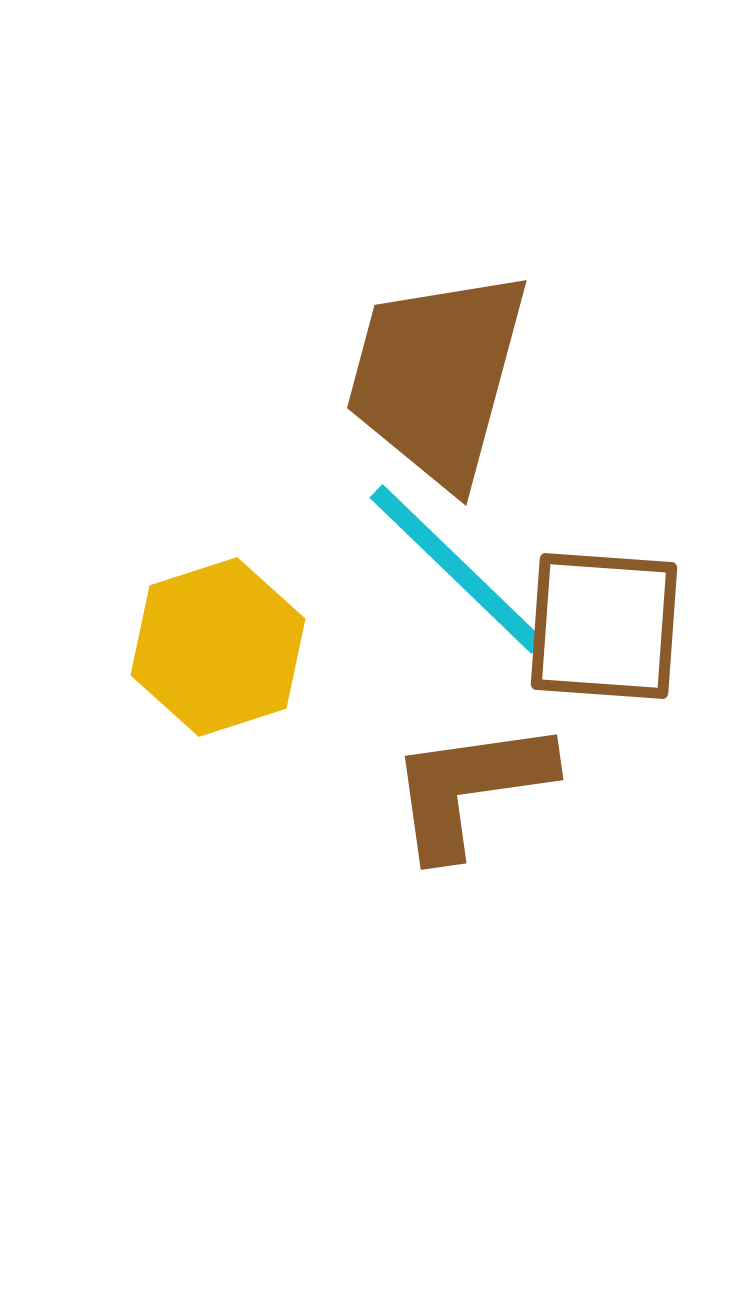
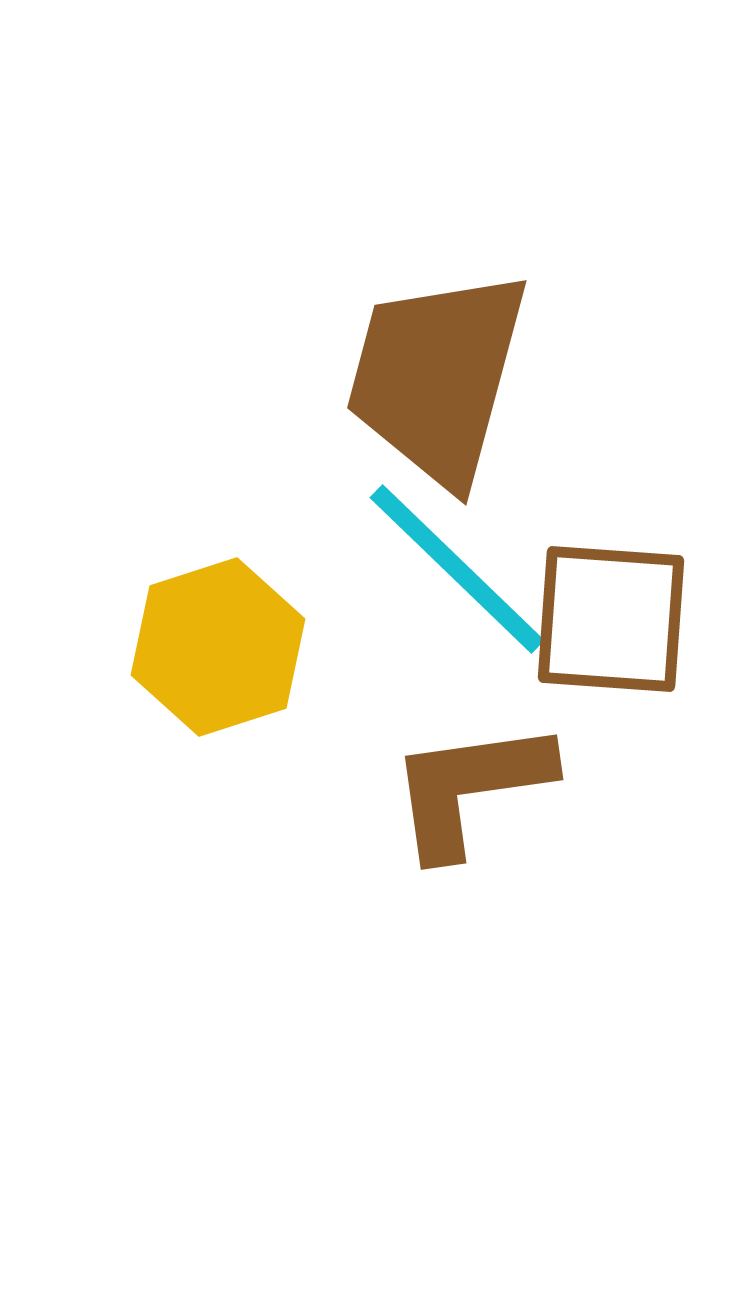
brown square: moved 7 px right, 7 px up
